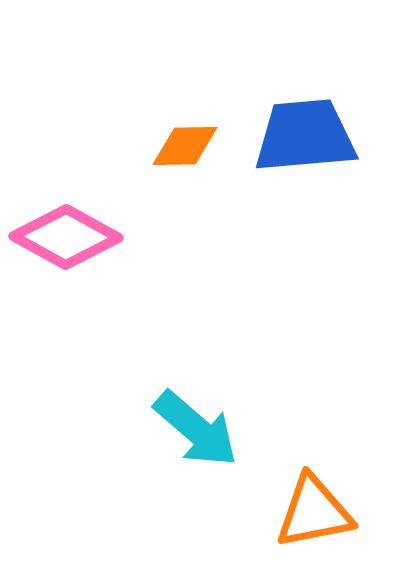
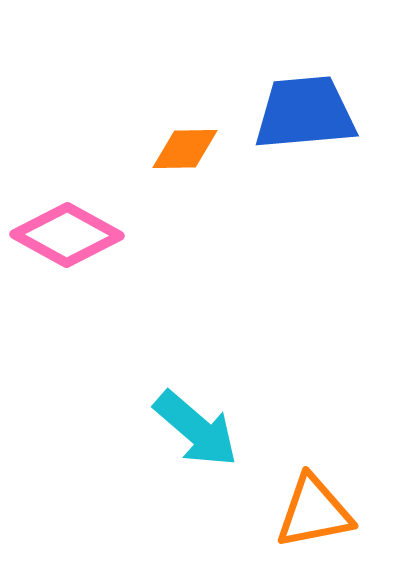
blue trapezoid: moved 23 px up
orange diamond: moved 3 px down
pink diamond: moved 1 px right, 2 px up
